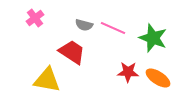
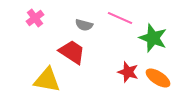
pink line: moved 7 px right, 10 px up
red star: rotated 15 degrees clockwise
